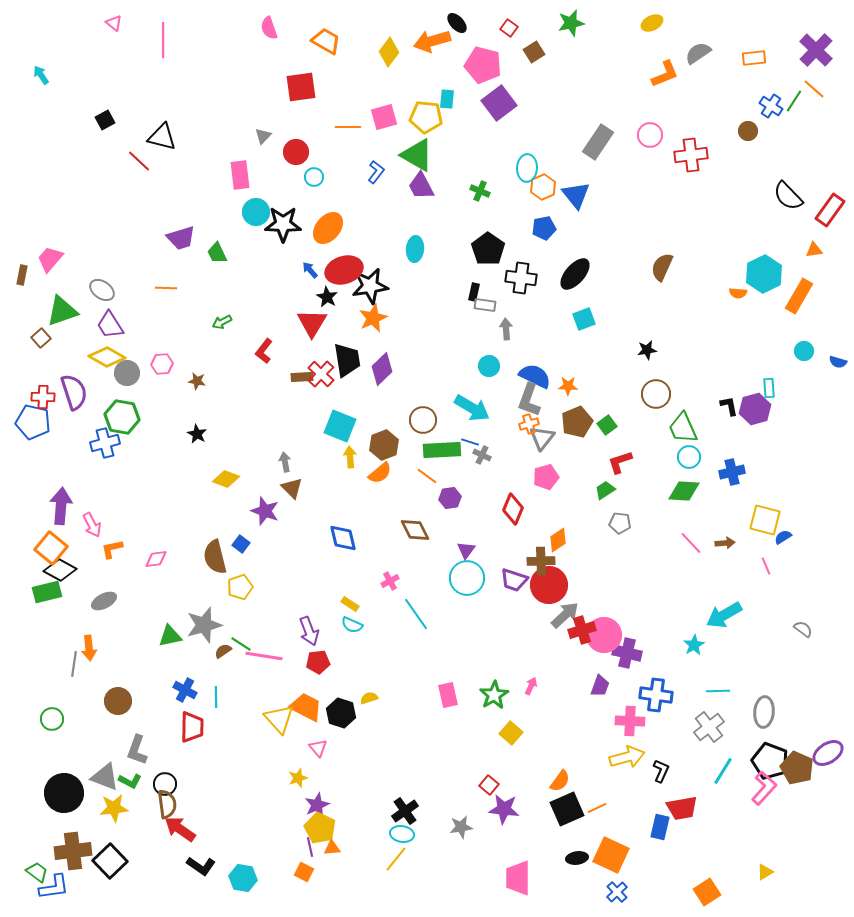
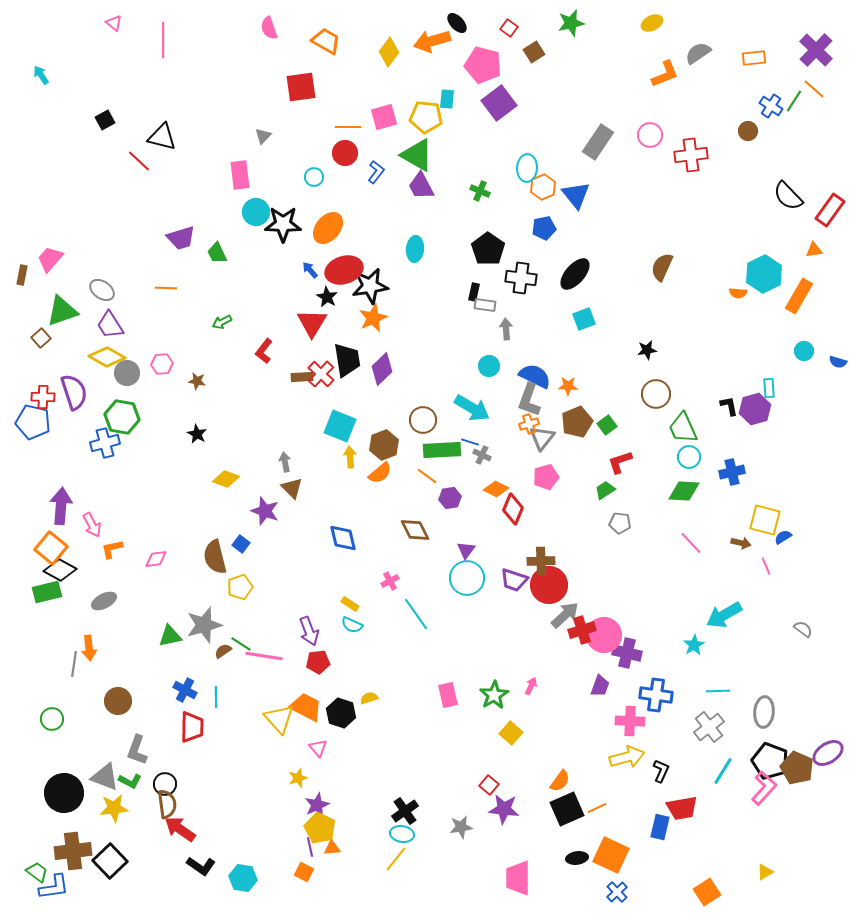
red circle at (296, 152): moved 49 px right, 1 px down
orange diamond at (558, 540): moved 62 px left, 51 px up; rotated 60 degrees clockwise
brown arrow at (725, 543): moved 16 px right; rotated 18 degrees clockwise
